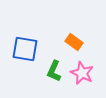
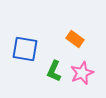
orange rectangle: moved 1 px right, 3 px up
pink star: rotated 25 degrees clockwise
